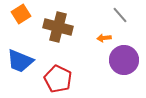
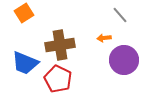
orange square: moved 3 px right, 1 px up
brown cross: moved 2 px right, 18 px down; rotated 24 degrees counterclockwise
blue trapezoid: moved 5 px right, 2 px down
